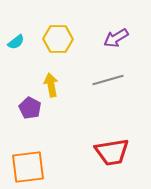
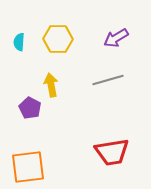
cyan semicircle: moved 3 px right; rotated 132 degrees clockwise
